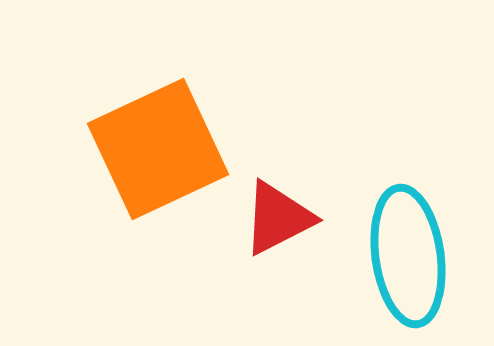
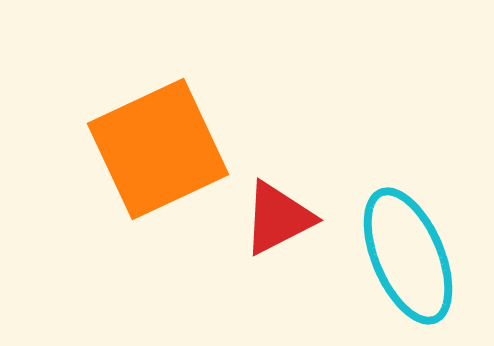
cyan ellipse: rotated 15 degrees counterclockwise
